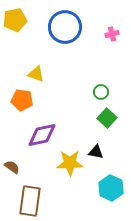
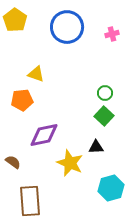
yellow pentagon: rotated 25 degrees counterclockwise
blue circle: moved 2 px right
green circle: moved 4 px right, 1 px down
orange pentagon: rotated 15 degrees counterclockwise
green square: moved 3 px left, 2 px up
purple diamond: moved 2 px right
black triangle: moved 5 px up; rotated 14 degrees counterclockwise
yellow star: rotated 24 degrees clockwise
brown semicircle: moved 1 px right, 5 px up
cyan hexagon: rotated 20 degrees clockwise
brown rectangle: rotated 12 degrees counterclockwise
